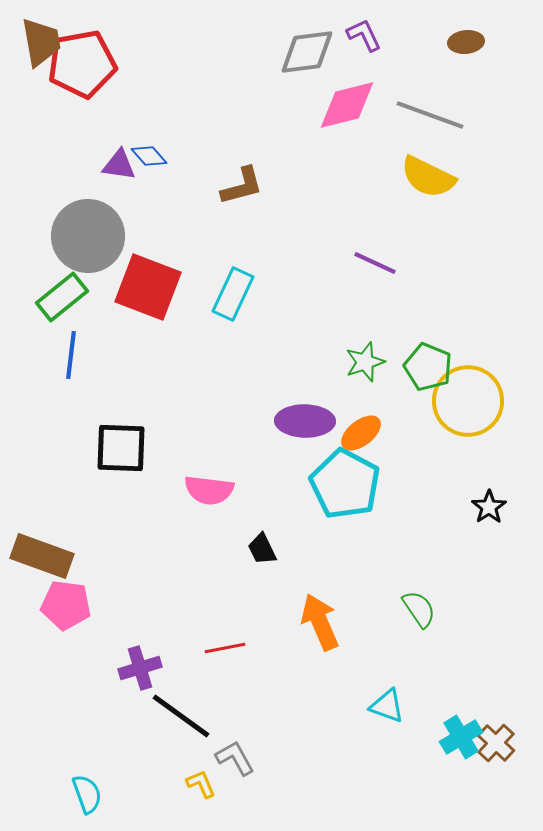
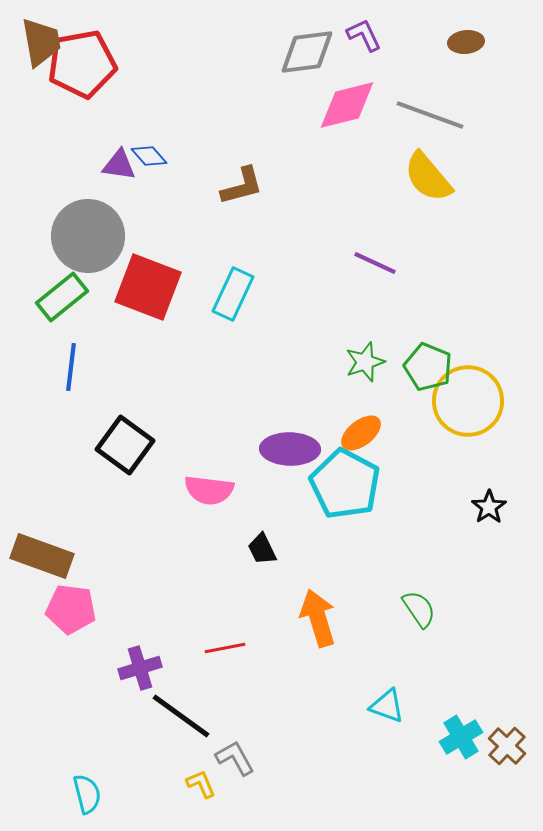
yellow semicircle: rotated 24 degrees clockwise
blue line: moved 12 px down
purple ellipse: moved 15 px left, 28 px down
black square: moved 4 px right, 3 px up; rotated 34 degrees clockwise
pink pentagon: moved 5 px right, 4 px down
orange arrow: moved 2 px left, 4 px up; rotated 6 degrees clockwise
brown cross: moved 11 px right, 3 px down
cyan semicircle: rotated 6 degrees clockwise
